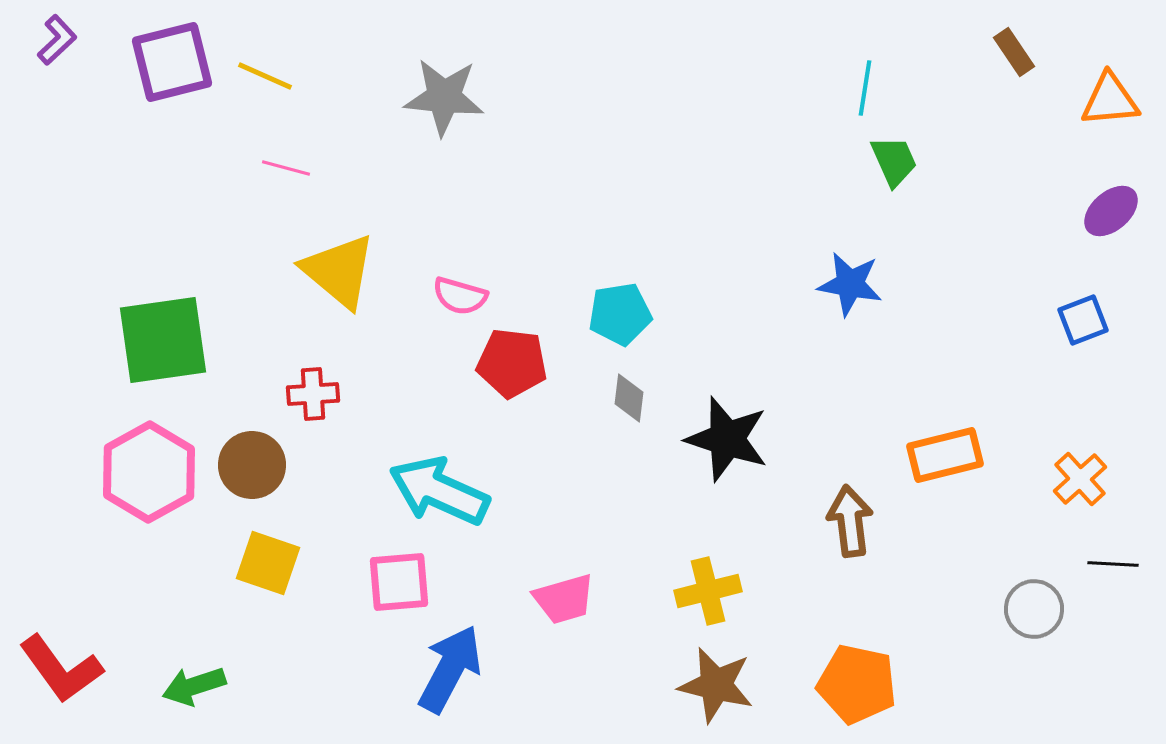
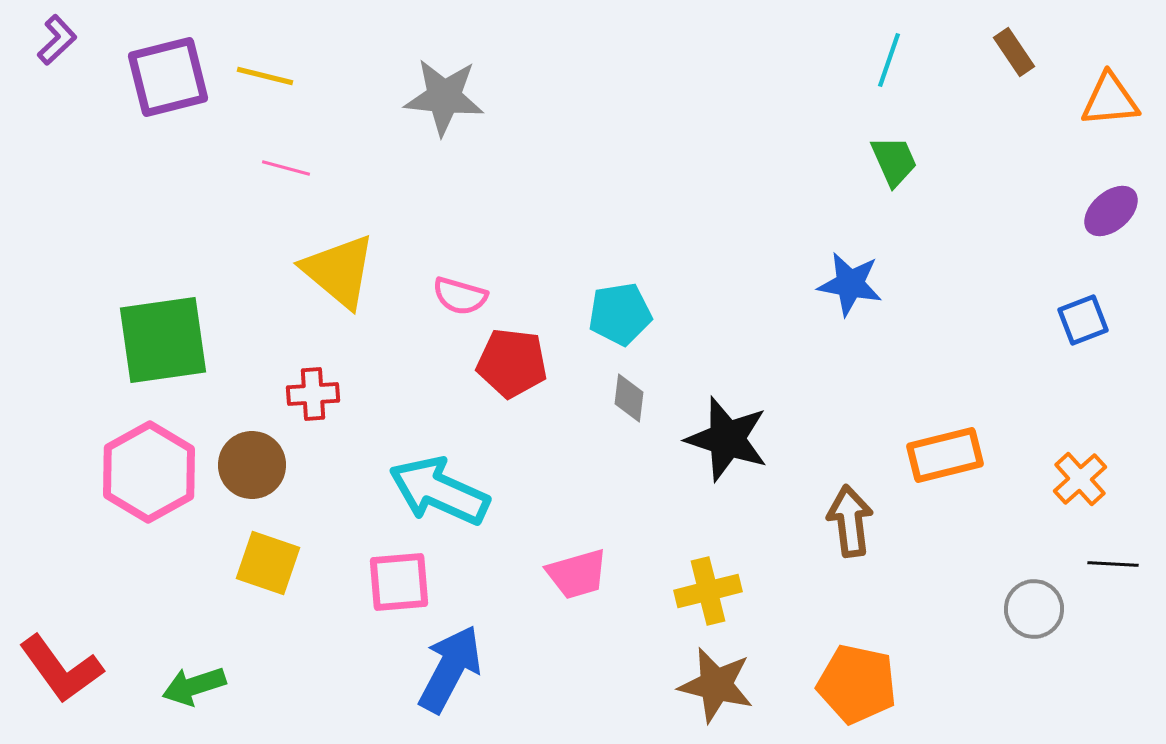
purple square: moved 4 px left, 15 px down
yellow line: rotated 10 degrees counterclockwise
cyan line: moved 24 px right, 28 px up; rotated 10 degrees clockwise
pink trapezoid: moved 13 px right, 25 px up
